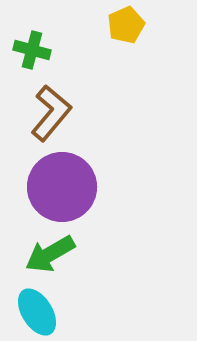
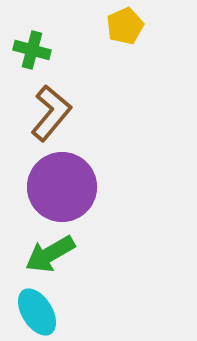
yellow pentagon: moved 1 px left, 1 px down
